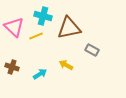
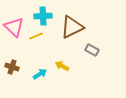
cyan cross: rotated 18 degrees counterclockwise
brown triangle: moved 3 px right, 1 px up; rotated 15 degrees counterclockwise
yellow arrow: moved 4 px left, 1 px down
